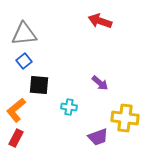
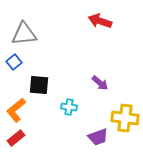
blue square: moved 10 px left, 1 px down
red rectangle: rotated 24 degrees clockwise
